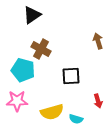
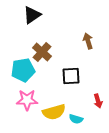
brown arrow: moved 10 px left
brown cross: moved 1 px right, 3 px down; rotated 12 degrees clockwise
cyan pentagon: rotated 25 degrees counterclockwise
pink star: moved 10 px right, 1 px up
yellow semicircle: moved 2 px right
